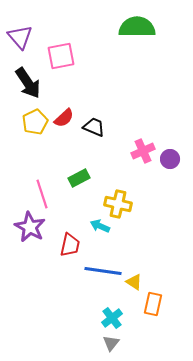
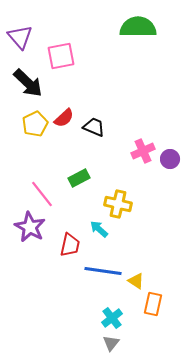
green semicircle: moved 1 px right
black arrow: rotated 12 degrees counterclockwise
yellow pentagon: moved 2 px down
pink line: rotated 20 degrees counterclockwise
cyan arrow: moved 1 px left, 3 px down; rotated 18 degrees clockwise
yellow triangle: moved 2 px right, 1 px up
